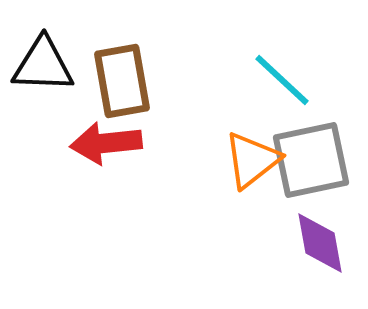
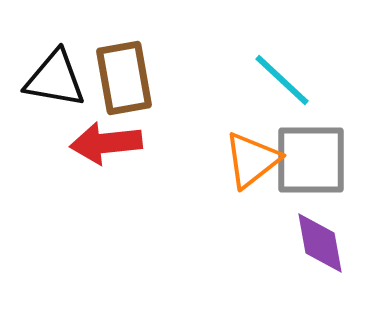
black triangle: moved 12 px right, 14 px down; rotated 8 degrees clockwise
brown rectangle: moved 2 px right, 3 px up
gray square: rotated 12 degrees clockwise
